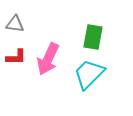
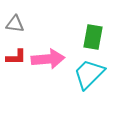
pink arrow: rotated 120 degrees counterclockwise
